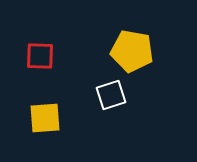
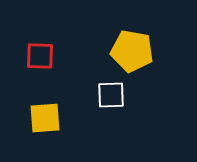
white square: rotated 16 degrees clockwise
